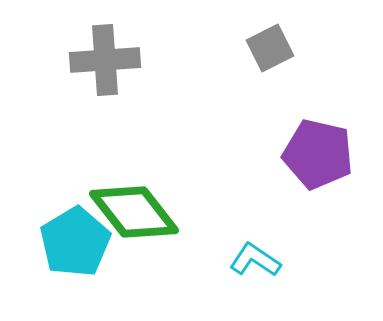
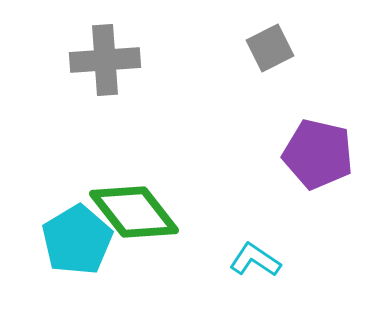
cyan pentagon: moved 2 px right, 2 px up
